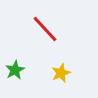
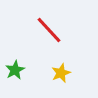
red line: moved 4 px right, 1 px down
